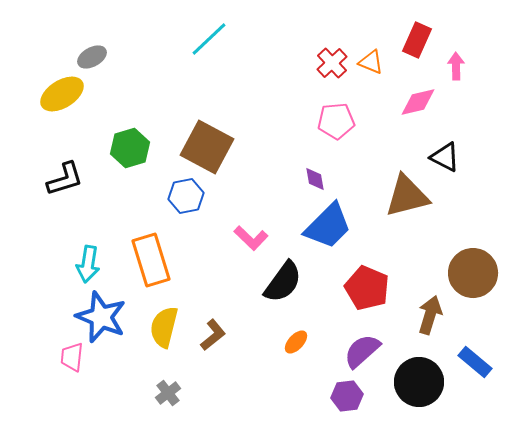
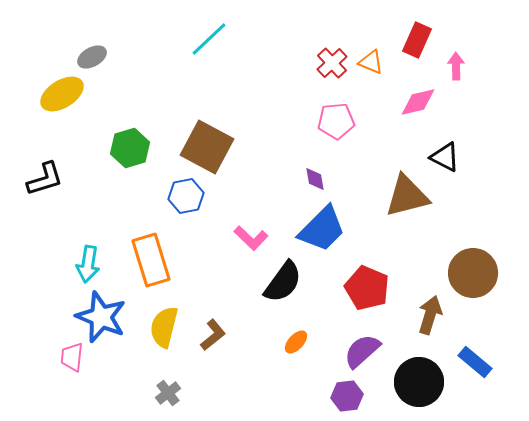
black L-shape: moved 20 px left
blue trapezoid: moved 6 px left, 3 px down
